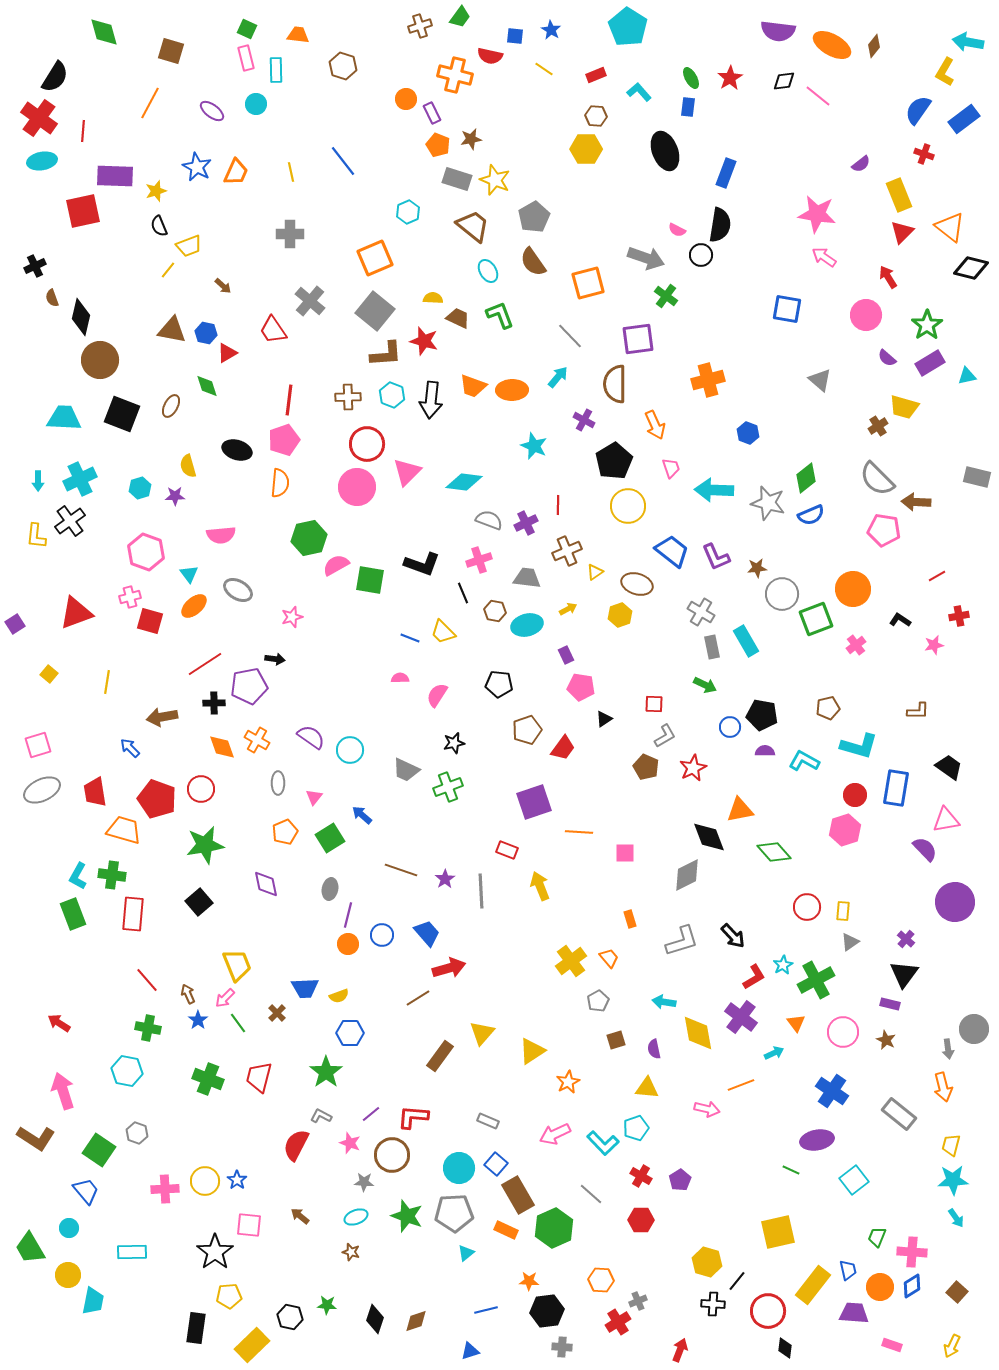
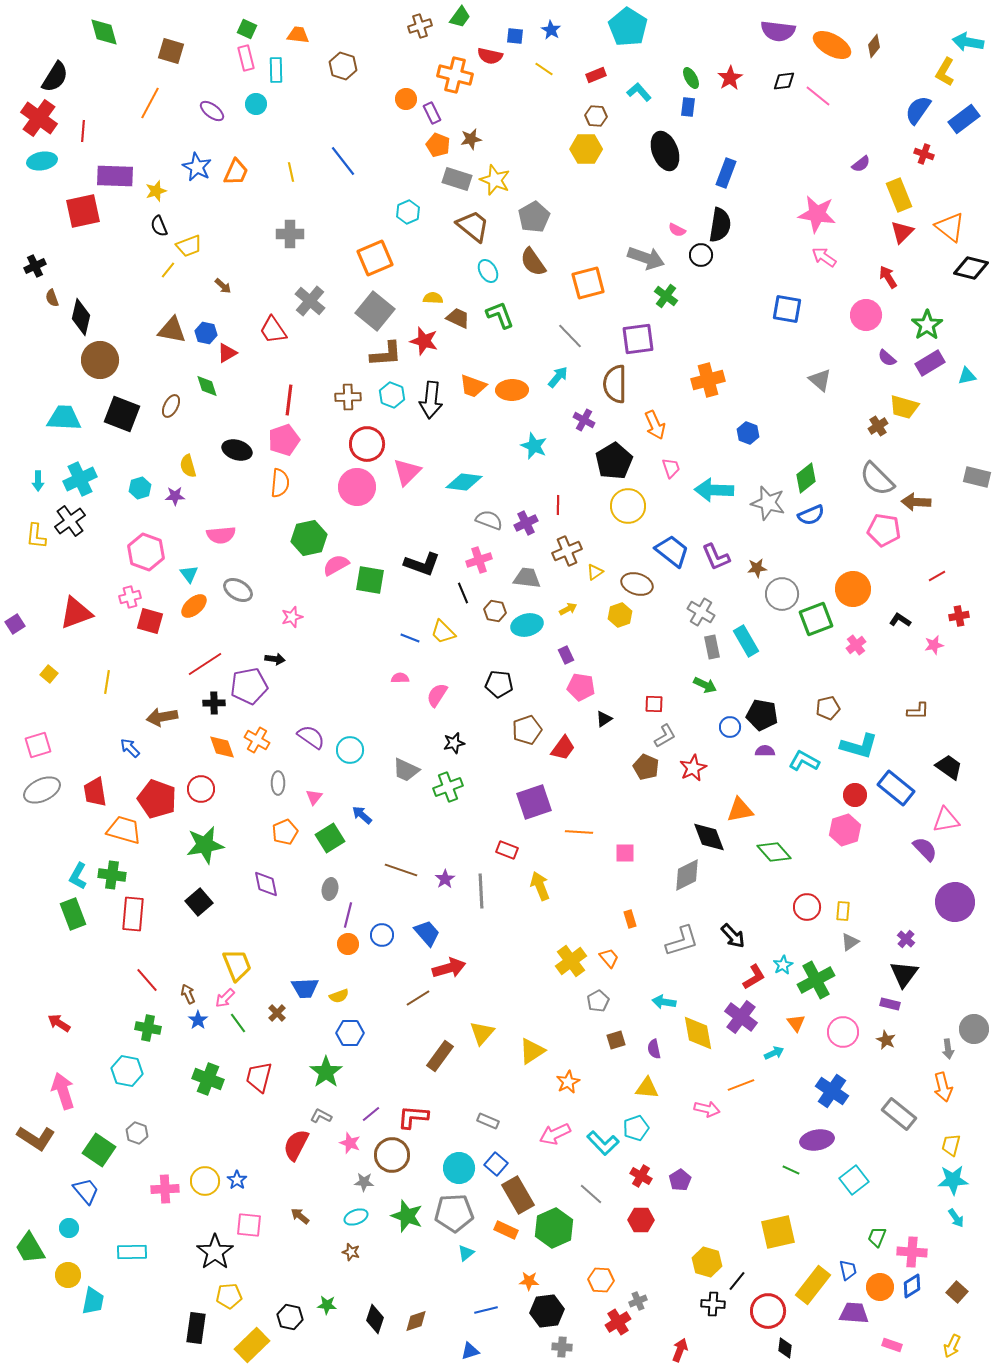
blue rectangle at (896, 788): rotated 60 degrees counterclockwise
